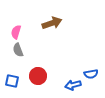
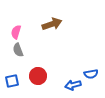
brown arrow: moved 1 px down
blue square: rotated 24 degrees counterclockwise
